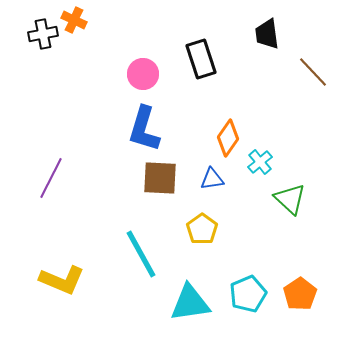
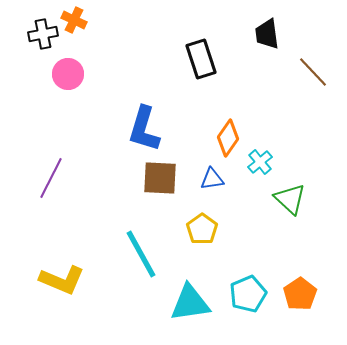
pink circle: moved 75 px left
